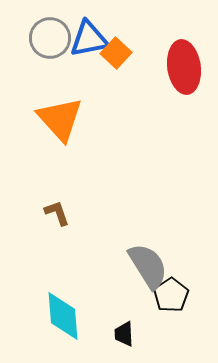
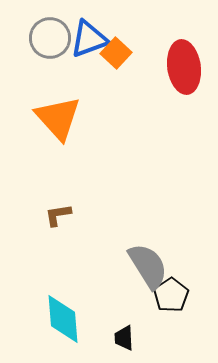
blue triangle: rotated 9 degrees counterclockwise
orange triangle: moved 2 px left, 1 px up
brown L-shape: moved 1 px right, 2 px down; rotated 80 degrees counterclockwise
cyan diamond: moved 3 px down
black trapezoid: moved 4 px down
